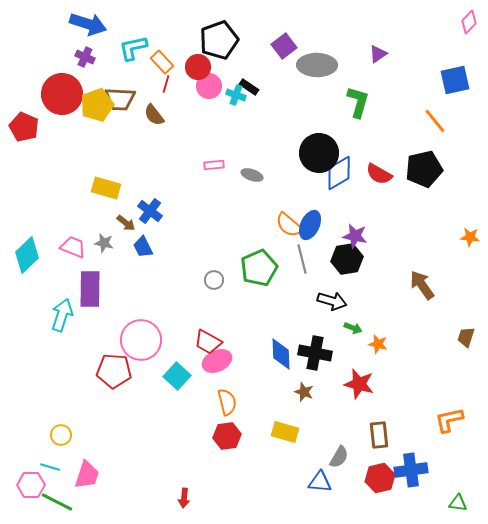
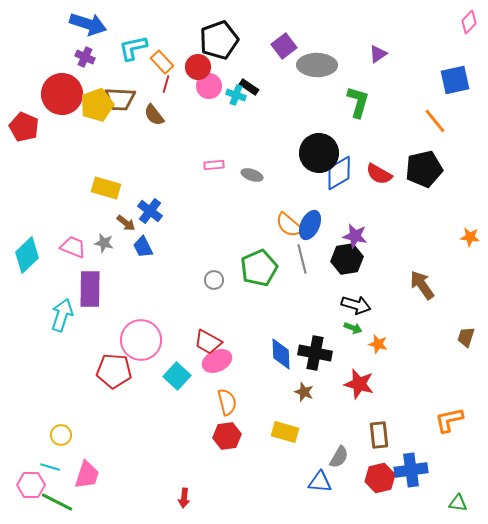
black arrow at (332, 301): moved 24 px right, 4 px down
